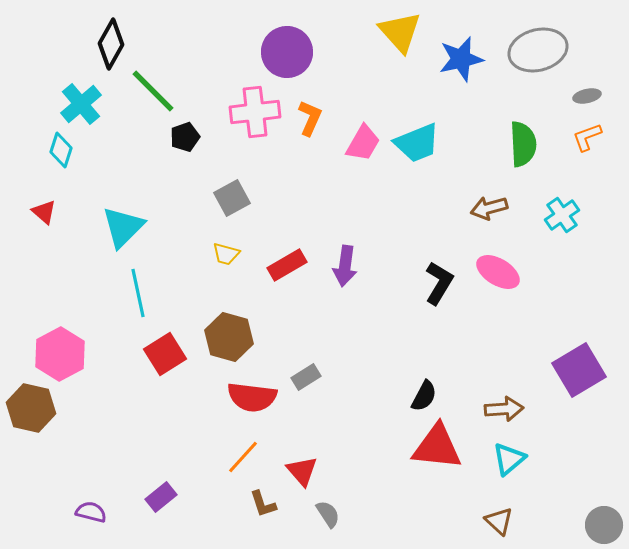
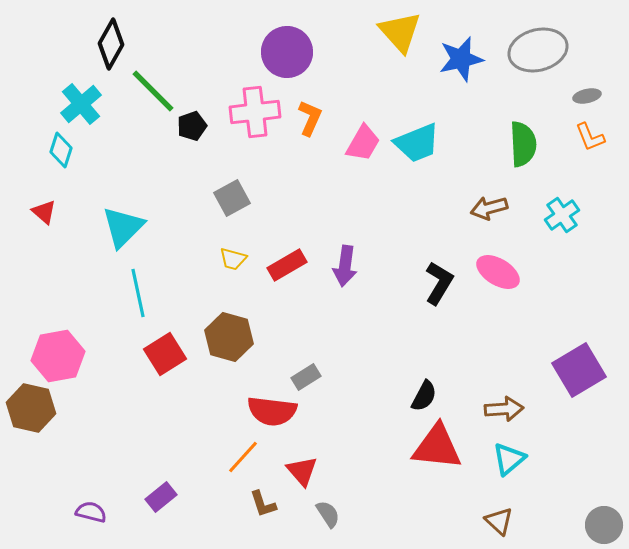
black pentagon at (185, 137): moved 7 px right, 11 px up
orange L-shape at (587, 137): moved 3 px right; rotated 92 degrees counterclockwise
yellow trapezoid at (226, 254): moved 7 px right, 5 px down
pink hexagon at (60, 354): moved 2 px left, 2 px down; rotated 18 degrees clockwise
red semicircle at (252, 397): moved 20 px right, 14 px down
